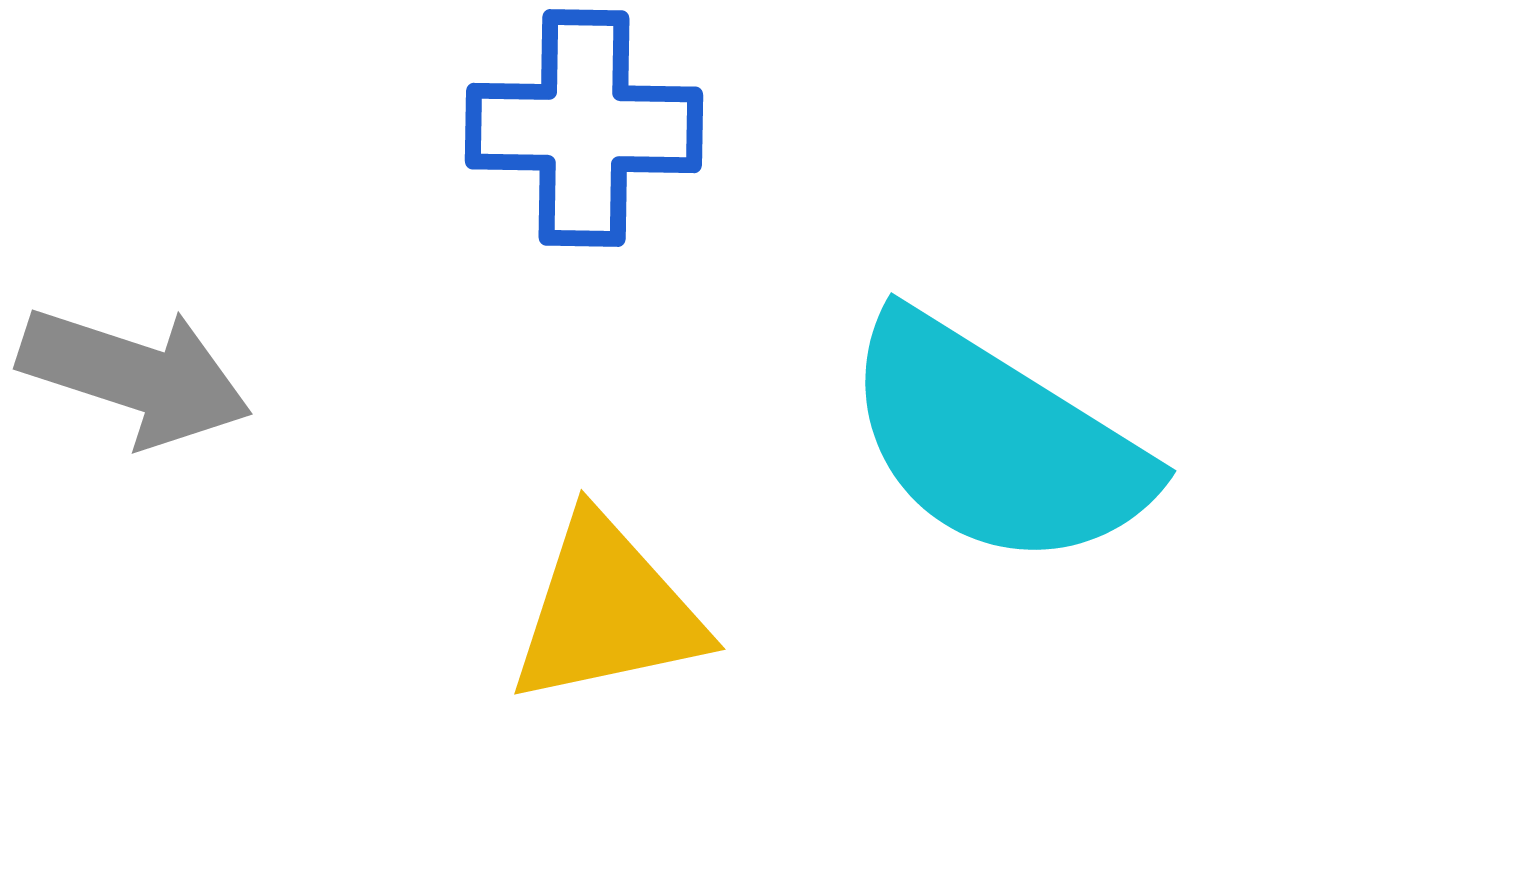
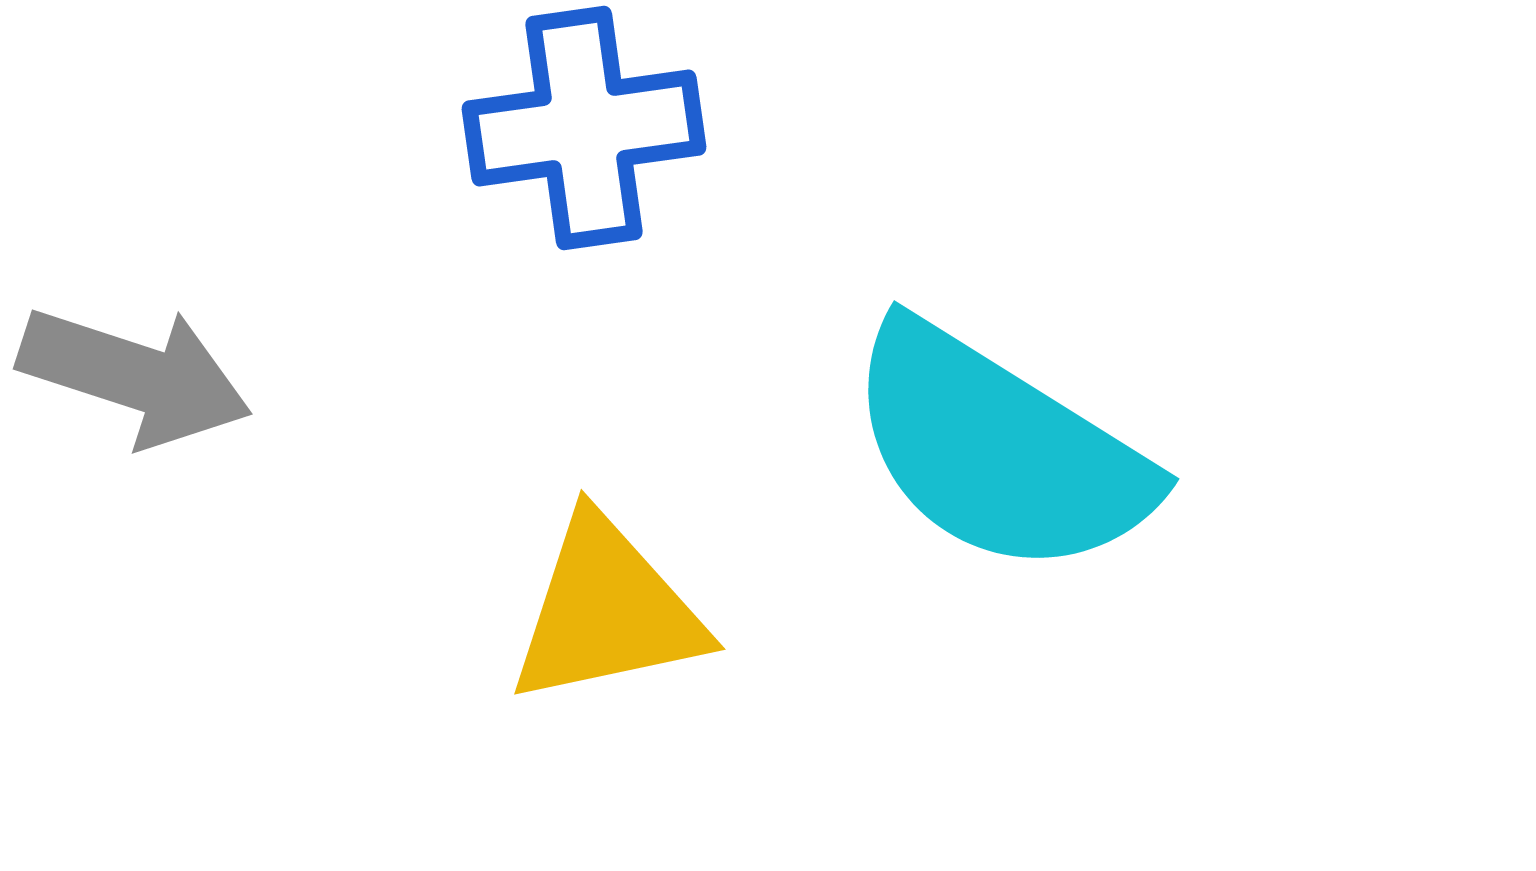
blue cross: rotated 9 degrees counterclockwise
cyan semicircle: moved 3 px right, 8 px down
